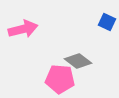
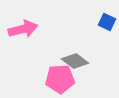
gray diamond: moved 3 px left
pink pentagon: rotated 8 degrees counterclockwise
